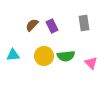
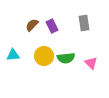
green semicircle: moved 2 px down
